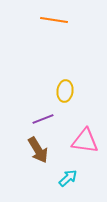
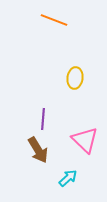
orange line: rotated 12 degrees clockwise
yellow ellipse: moved 10 px right, 13 px up
purple line: rotated 65 degrees counterclockwise
pink triangle: moved 1 px up; rotated 36 degrees clockwise
